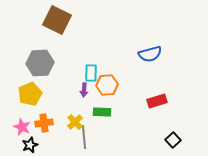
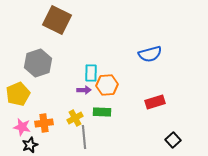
gray hexagon: moved 2 px left; rotated 16 degrees counterclockwise
purple arrow: rotated 96 degrees counterclockwise
yellow pentagon: moved 12 px left
red rectangle: moved 2 px left, 1 px down
yellow cross: moved 4 px up; rotated 14 degrees clockwise
pink star: rotated 12 degrees counterclockwise
